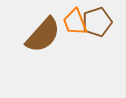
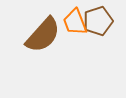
brown pentagon: moved 1 px right, 1 px up
